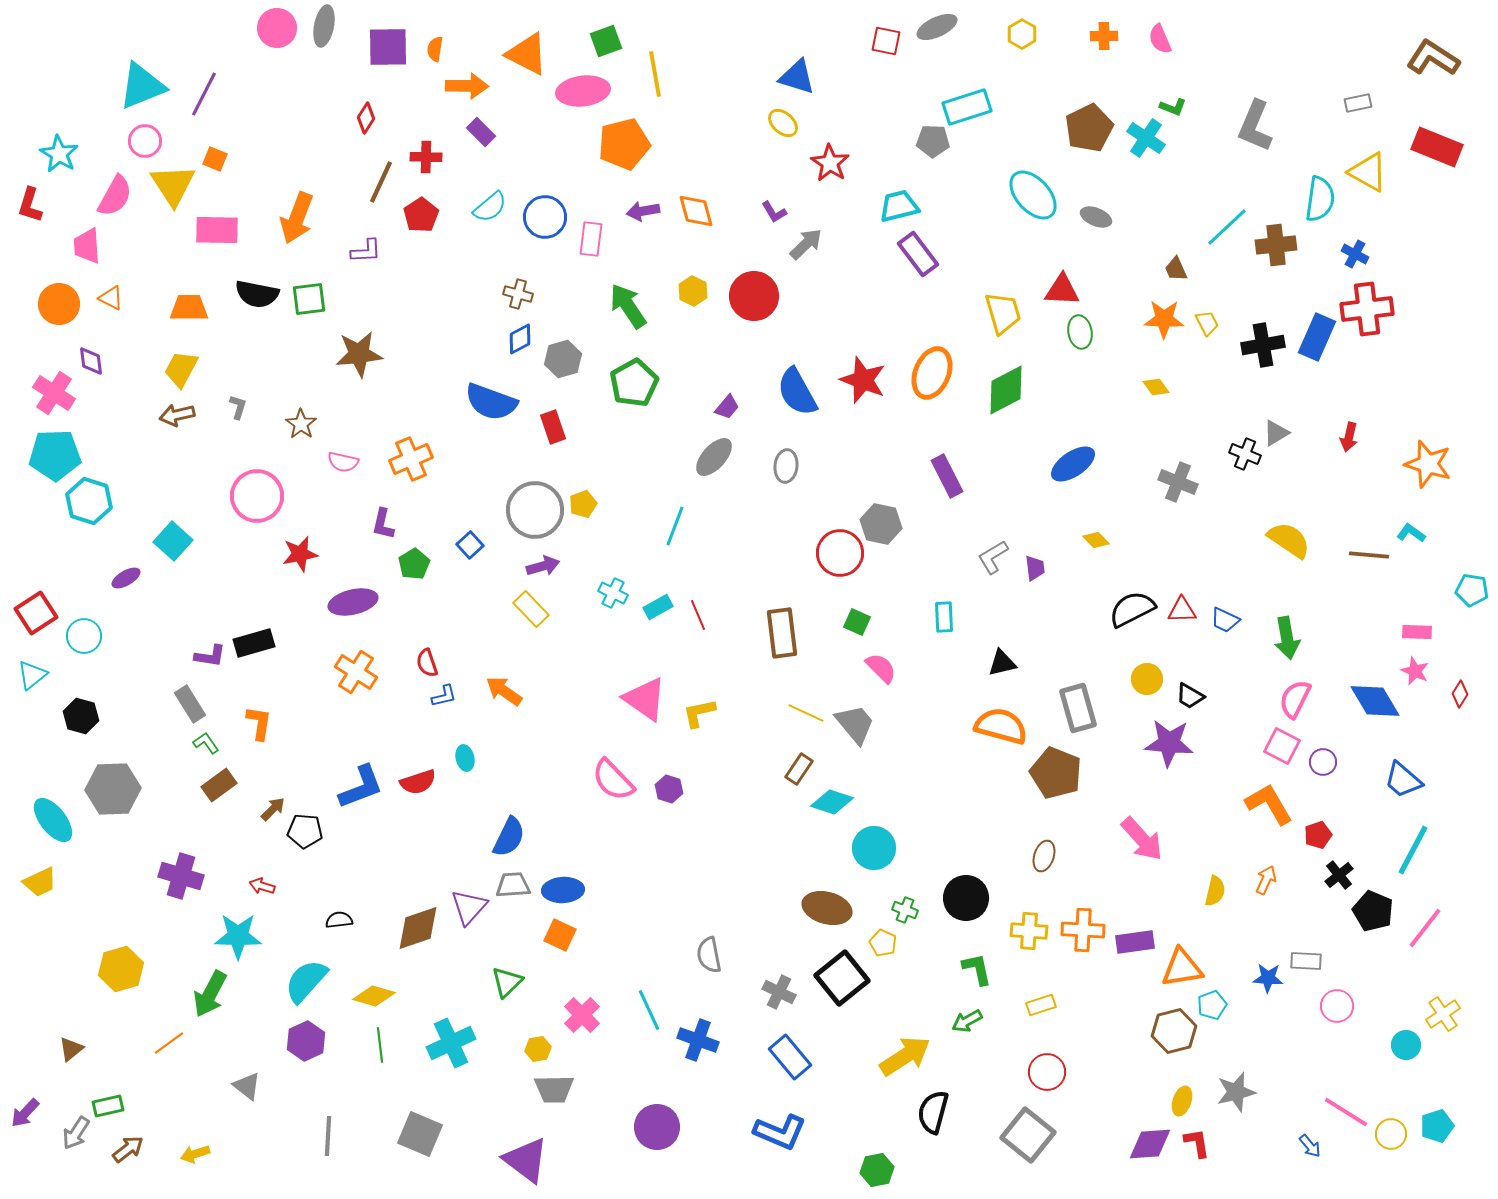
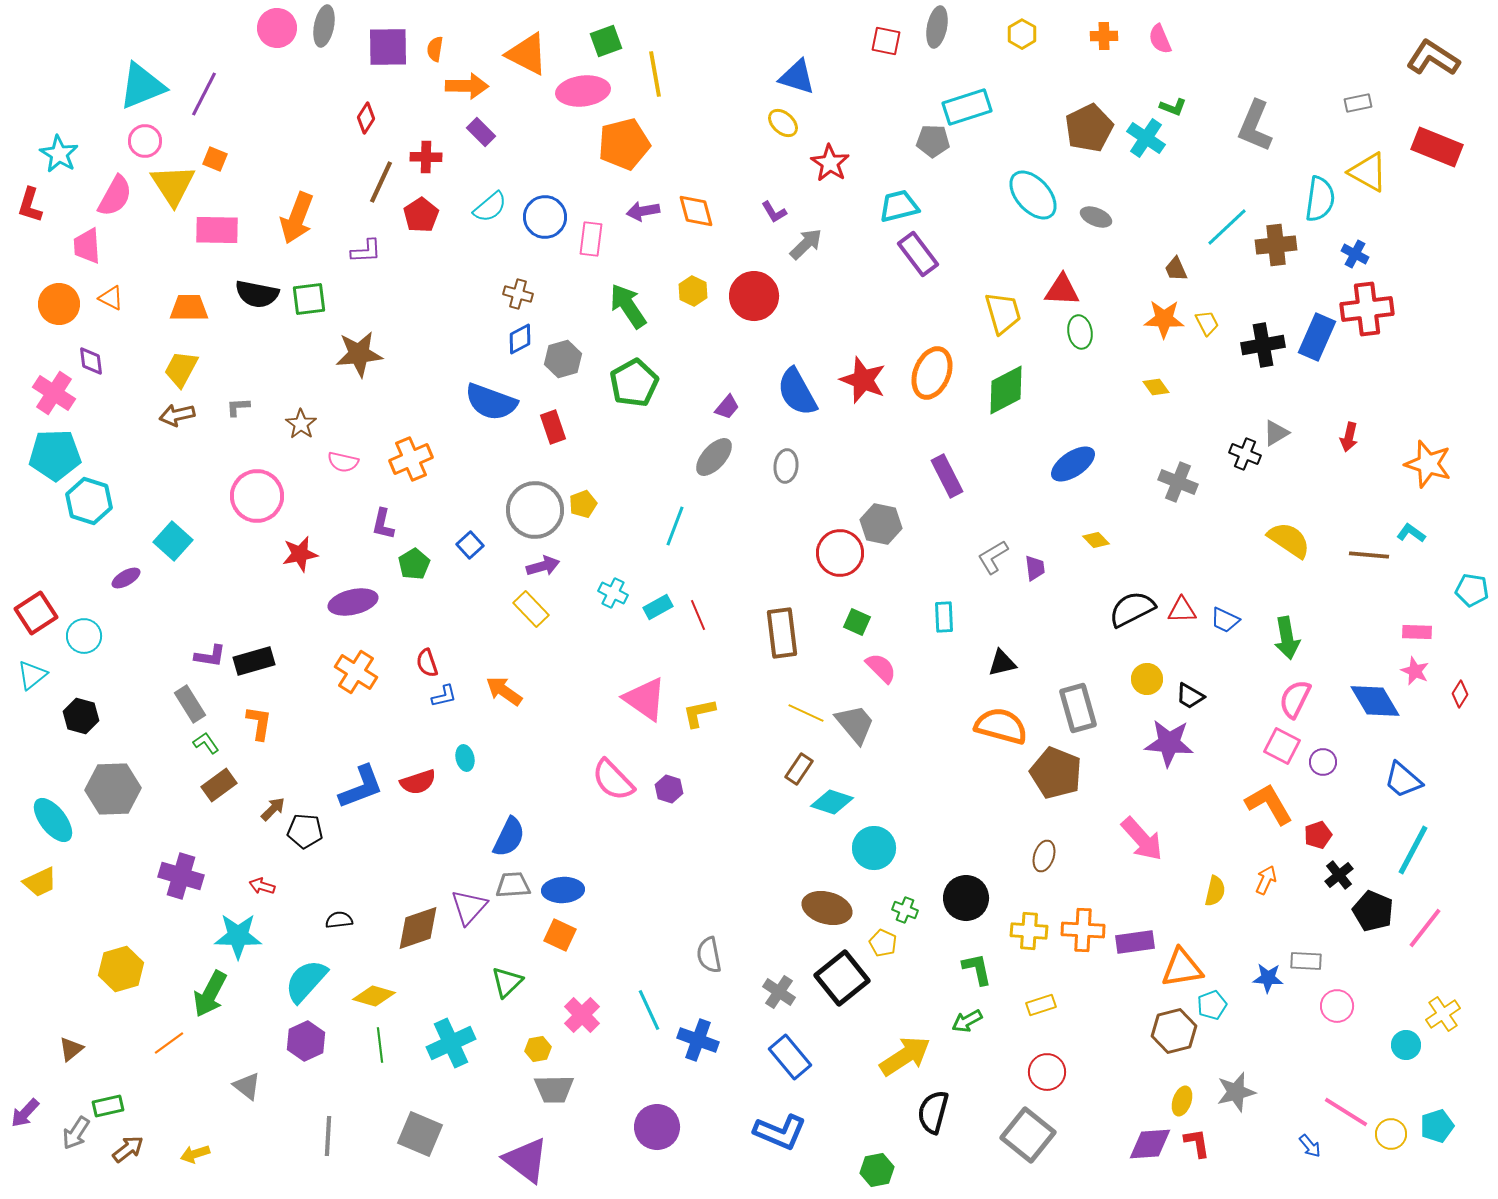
gray ellipse at (937, 27): rotated 54 degrees counterclockwise
gray L-shape at (238, 407): rotated 110 degrees counterclockwise
black rectangle at (254, 643): moved 18 px down
gray cross at (779, 992): rotated 8 degrees clockwise
